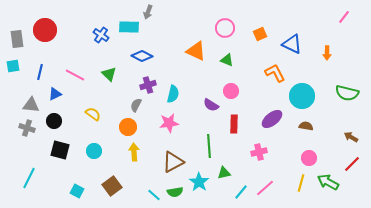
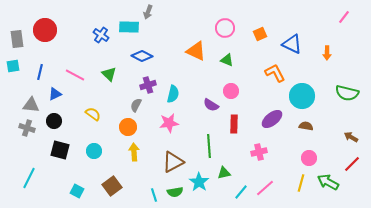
cyan line at (154, 195): rotated 32 degrees clockwise
